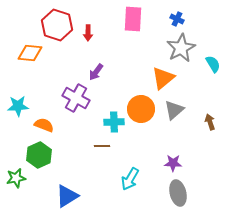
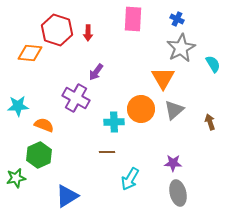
red hexagon: moved 5 px down
orange triangle: rotated 20 degrees counterclockwise
brown line: moved 5 px right, 6 px down
